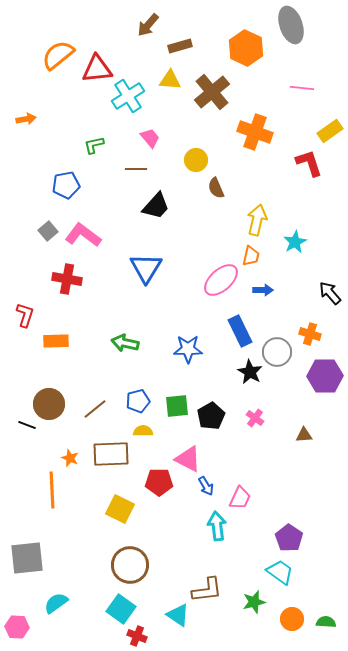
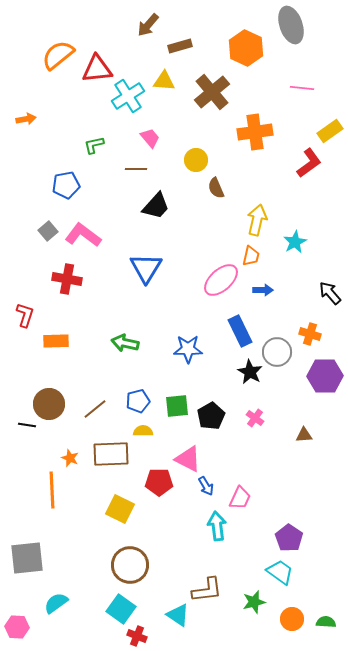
yellow triangle at (170, 80): moved 6 px left, 1 px down
orange cross at (255, 132): rotated 28 degrees counterclockwise
red L-shape at (309, 163): rotated 72 degrees clockwise
black line at (27, 425): rotated 12 degrees counterclockwise
